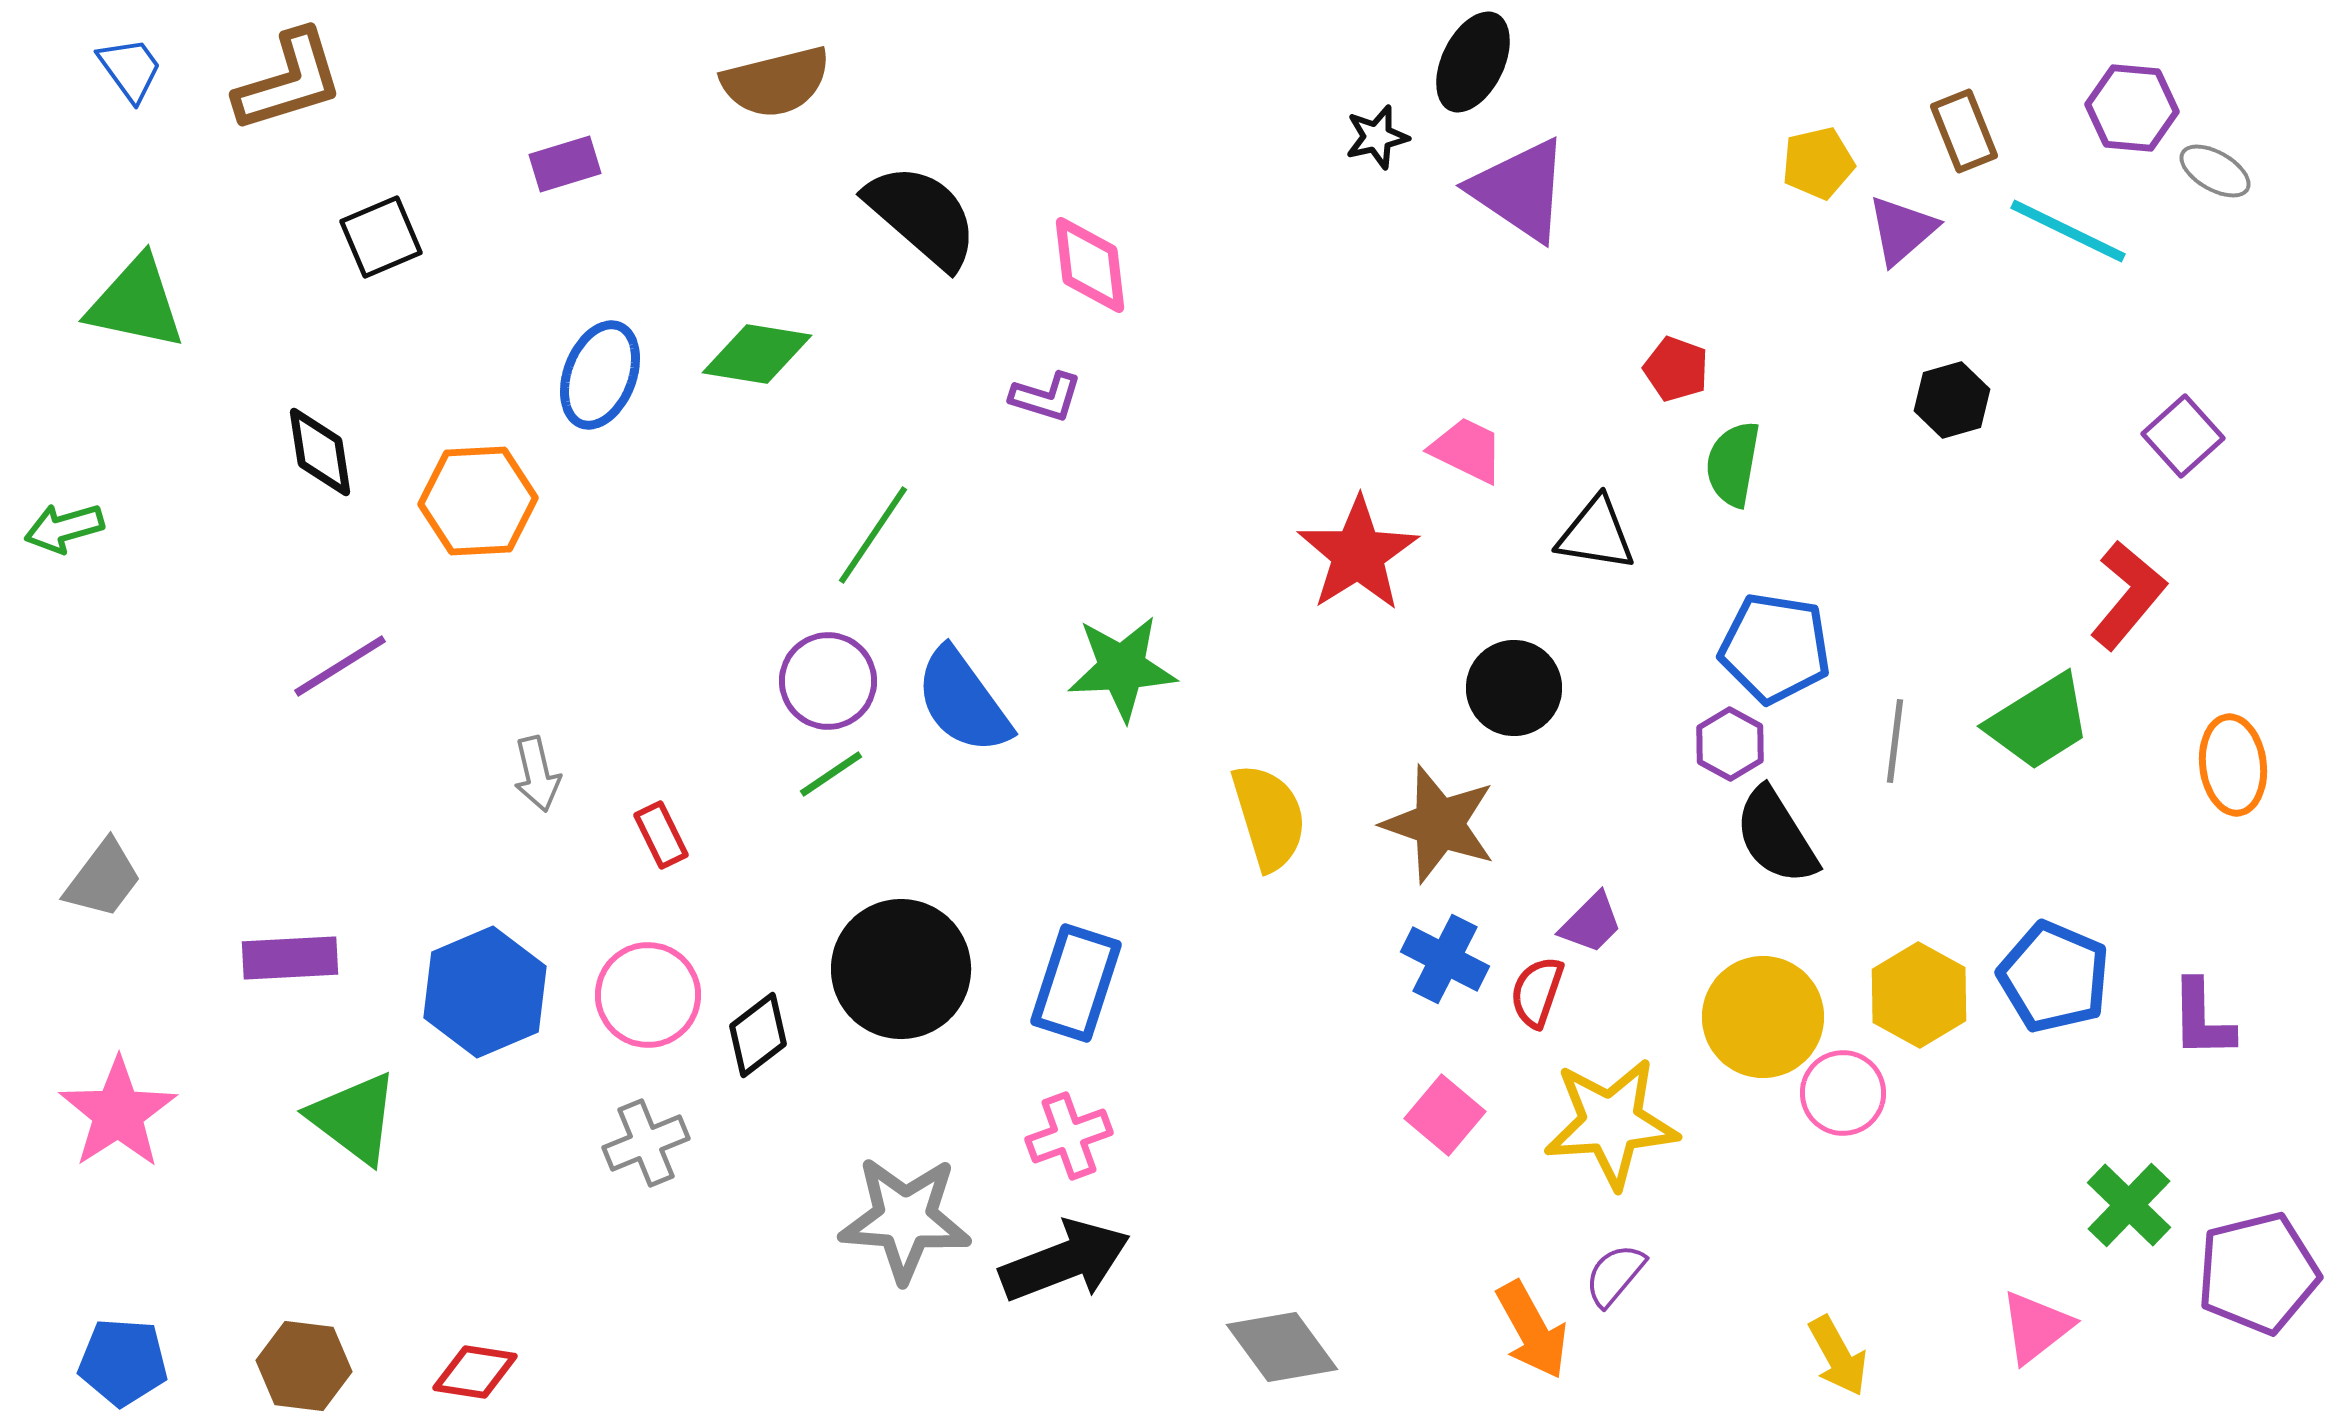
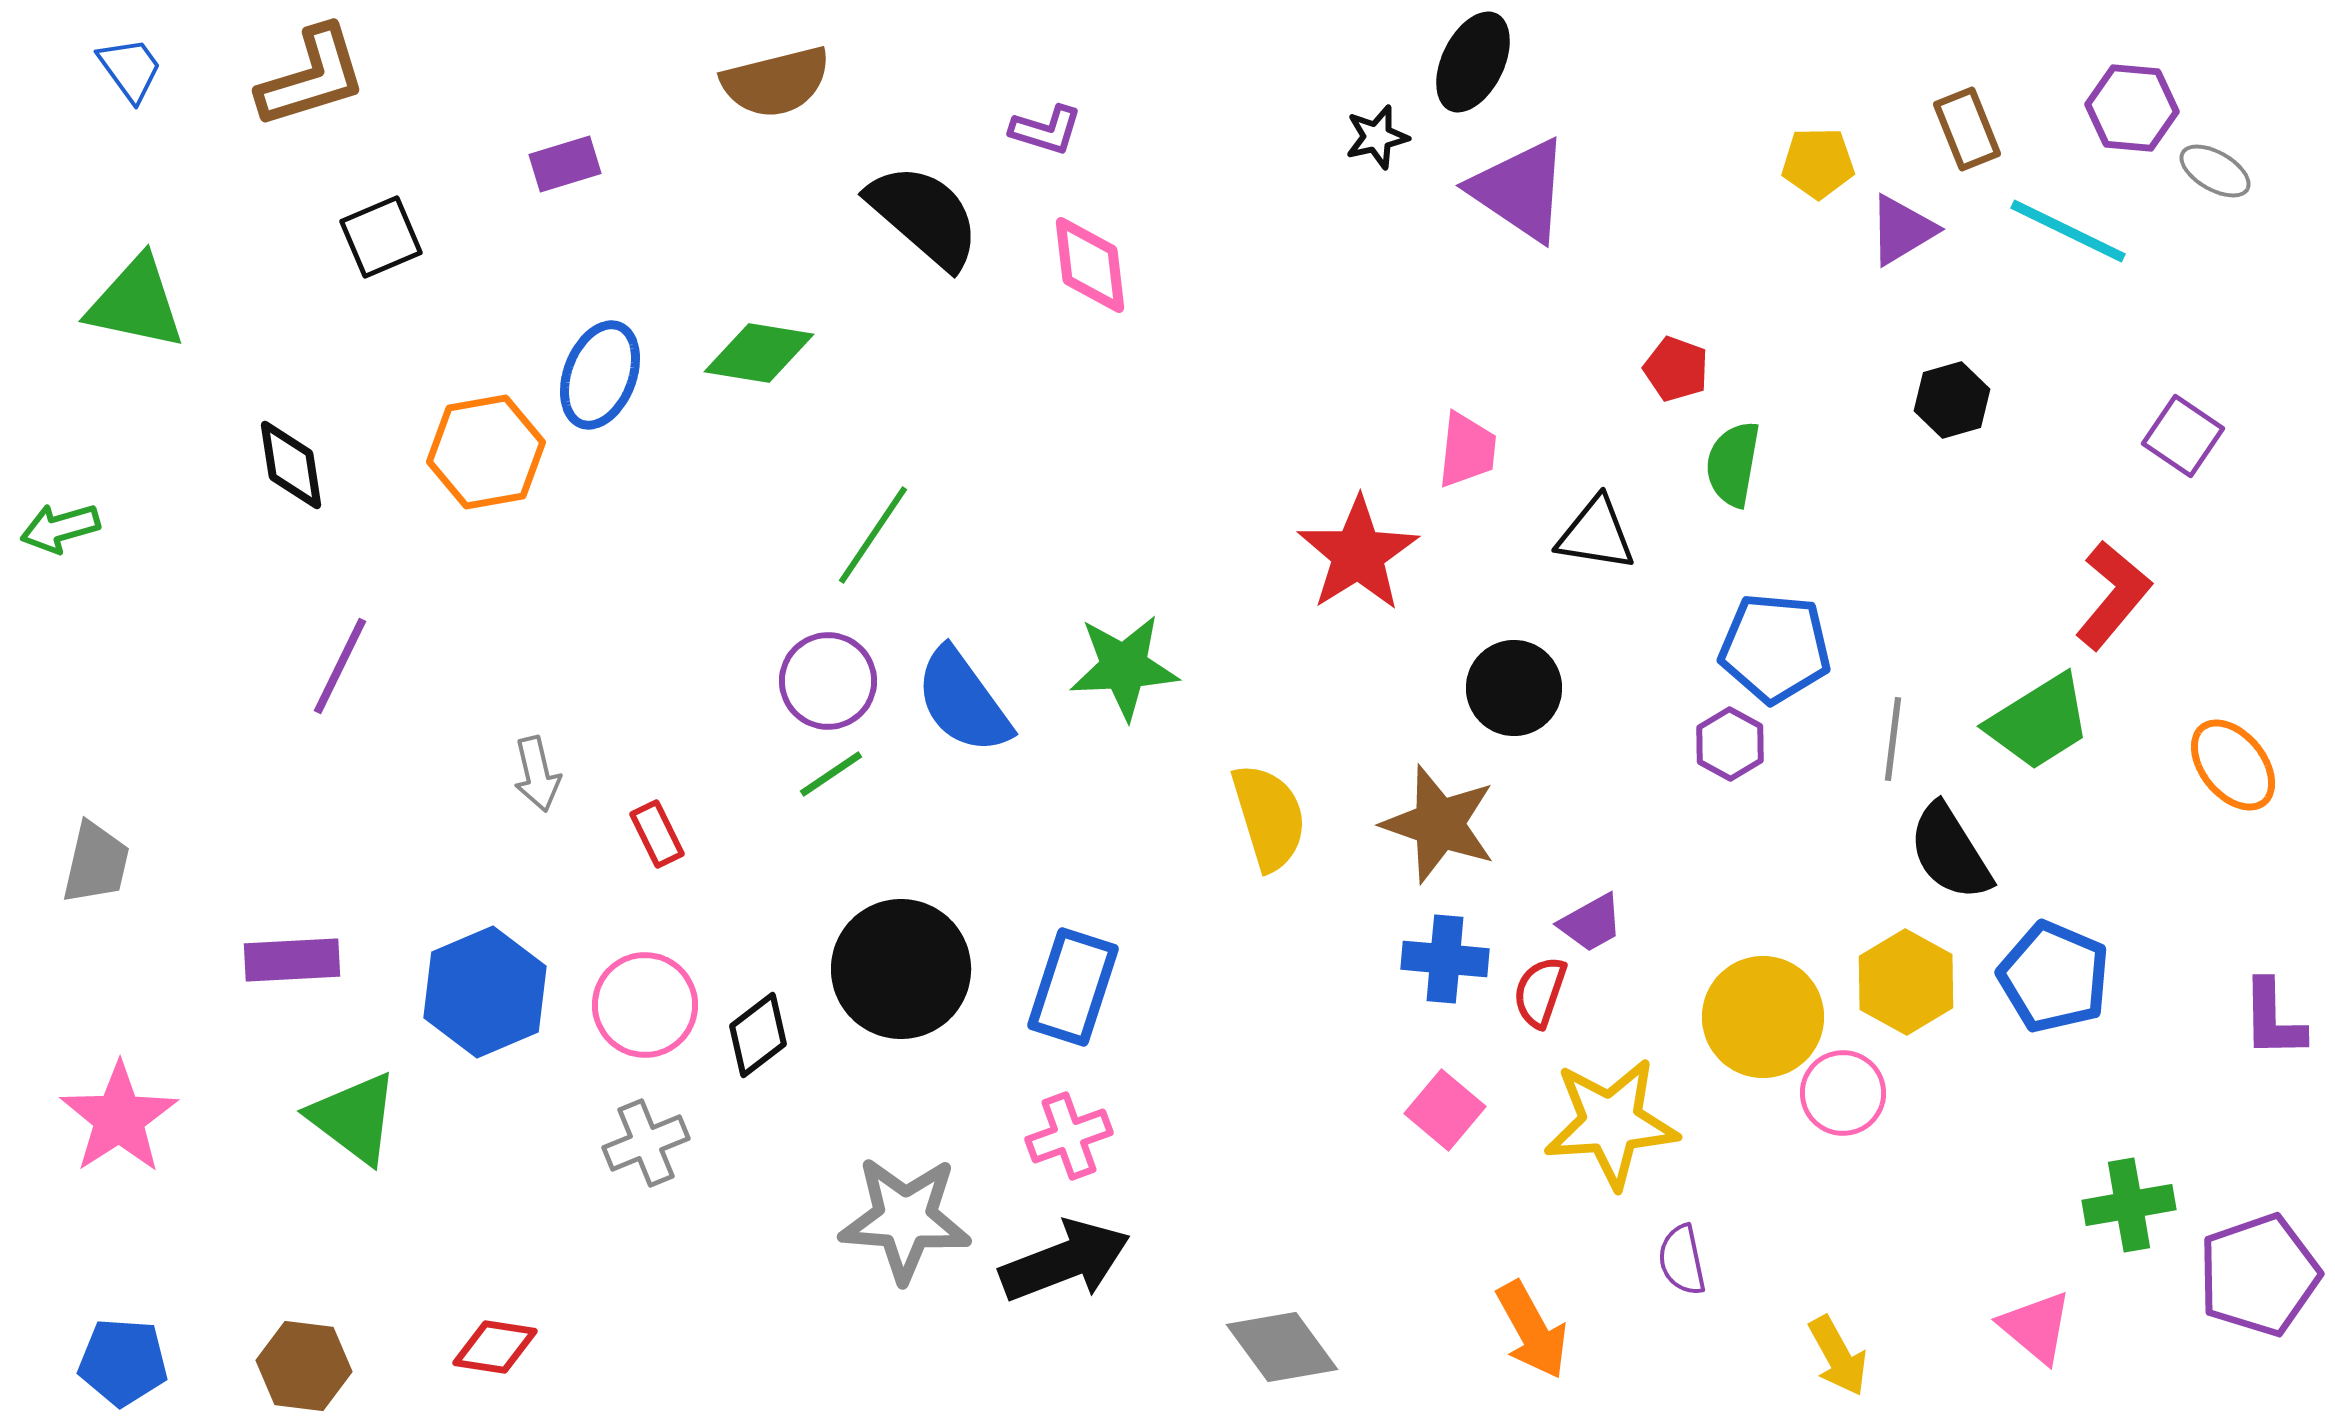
brown L-shape at (289, 81): moved 23 px right, 4 px up
brown rectangle at (1964, 131): moved 3 px right, 2 px up
yellow pentagon at (1818, 163): rotated 12 degrees clockwise
black semicircle at (922, 216): moved 2 px right
purple triangle at (1902, 230): rotated 10 degrees clockwise
green diamond at (757, 354): moved 2 px right, 1 px up
purple L-shape at (1046, 397): moved 267 px up
purple square at (2183, 436): rotated 14 degrees counterclockwise
pink trapezoid at (1467, 450): rotated 70 degrees clockwise
black diamond at (320, 452): moved 29 px left, 13 px down
orange hexagon at (478, 501): moved 8 px right, 49 px up; rotated 7 degrees counterclockwise
green arrow at (64, 528): moved 4 px left
red L-shape at (2128, 595): moved 15 px left
blue pentagon at (1775, 648): rotated 4 degrees counterclockwise
purple line at (340, 666): rotated 32 degrees counterclockwise
green star at (1122, 668): moved 2 px right, 1 px up
gray line at (1895, 741): moved 2 px left, 2 px up
orange ellipse at (2233, 765): rotated 32 degrees counterclockwise
red rectangle at (661, 835): moved 4 px left, 1 px up
black semicircle at (1776, 836): moved 174 px right, 16 px down
gray trapezoid at (103, 879): moved 7 px left, 16 px up; rotated 24 degrees counterclockwise
purple trapezoid at (1591, 923): rotated 16 degrees clockwise
purple rectangle at (290, 958): moved 2 px right, 2 px down
blue cross at (1445, 959): rotated 22 degrees counterclockwise
blue rectangle at (1076, 983): moved 3 px left, 4 px down
red semicircle at (1537, 992): moved 3 px right
pink circle at (648, 995): moved 3 px left, 10 px down
yellow hexagon at (1919, 995): moved 13 px left, 13 px up
purple L-shape at (2202, 1019): moved 71 px right
pink star at (118, 1113): moved 1 px right, 5 px down
pink square at (1445, 1115): moved 5 px up
green cross at (2129, 1205): rotated 36 degrees clockwise
purple pentagon at (2258, 1273): moved 1 px right, 2 px down; rotated 5 degrees counterclockwise
purple semicircle at (1615, 1275): moved 67 px right, 15 px up; rotated 52 degrees counterclockwise
pink triangle at (2036, 1327): rotated 42 degrees counterclockwise
red diamond at (475, 1372): moved 20 px right, 25 px up
